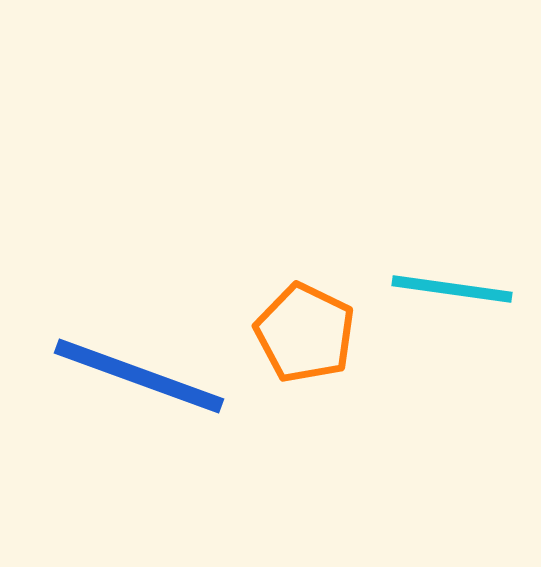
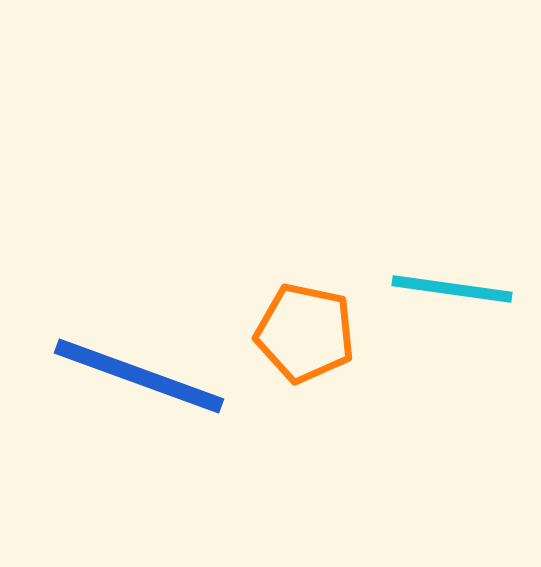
orange pentagon: rotated 14 degrees counterclockwise
